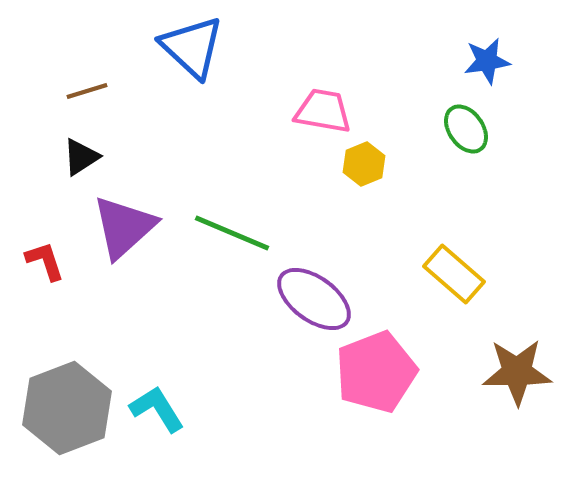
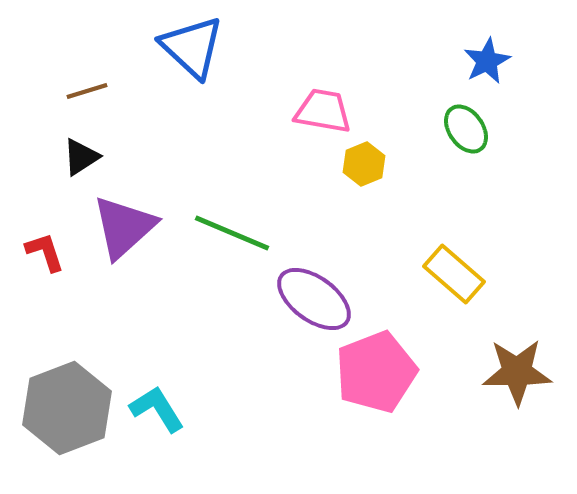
blue star: rotated 18 degrees counterclockwise
red L-shape: moved 9 px up
